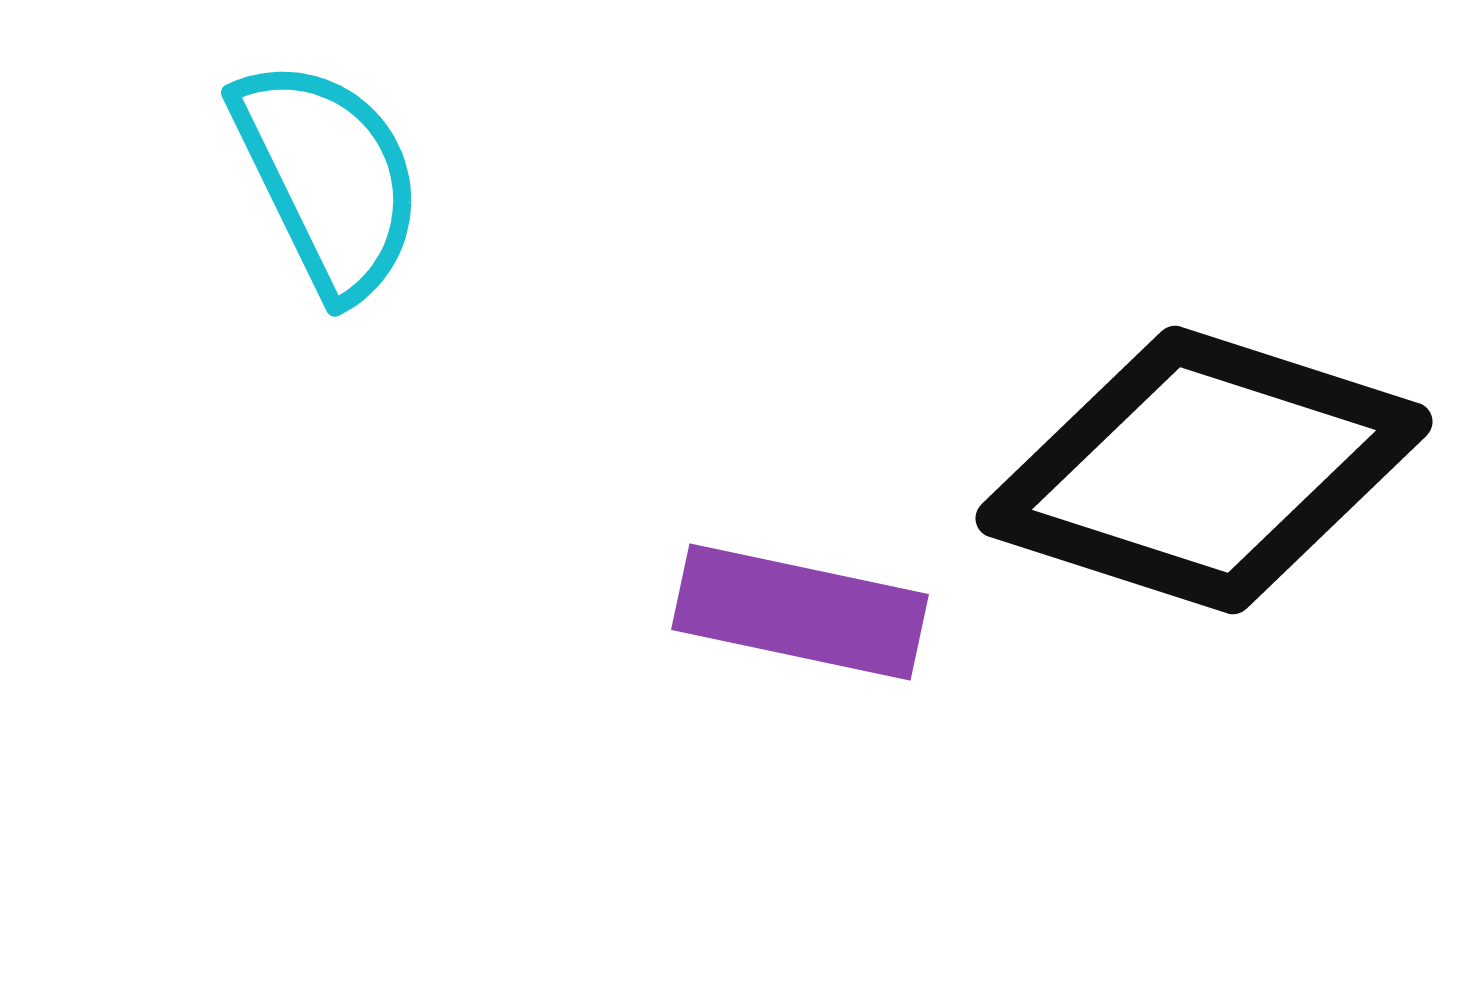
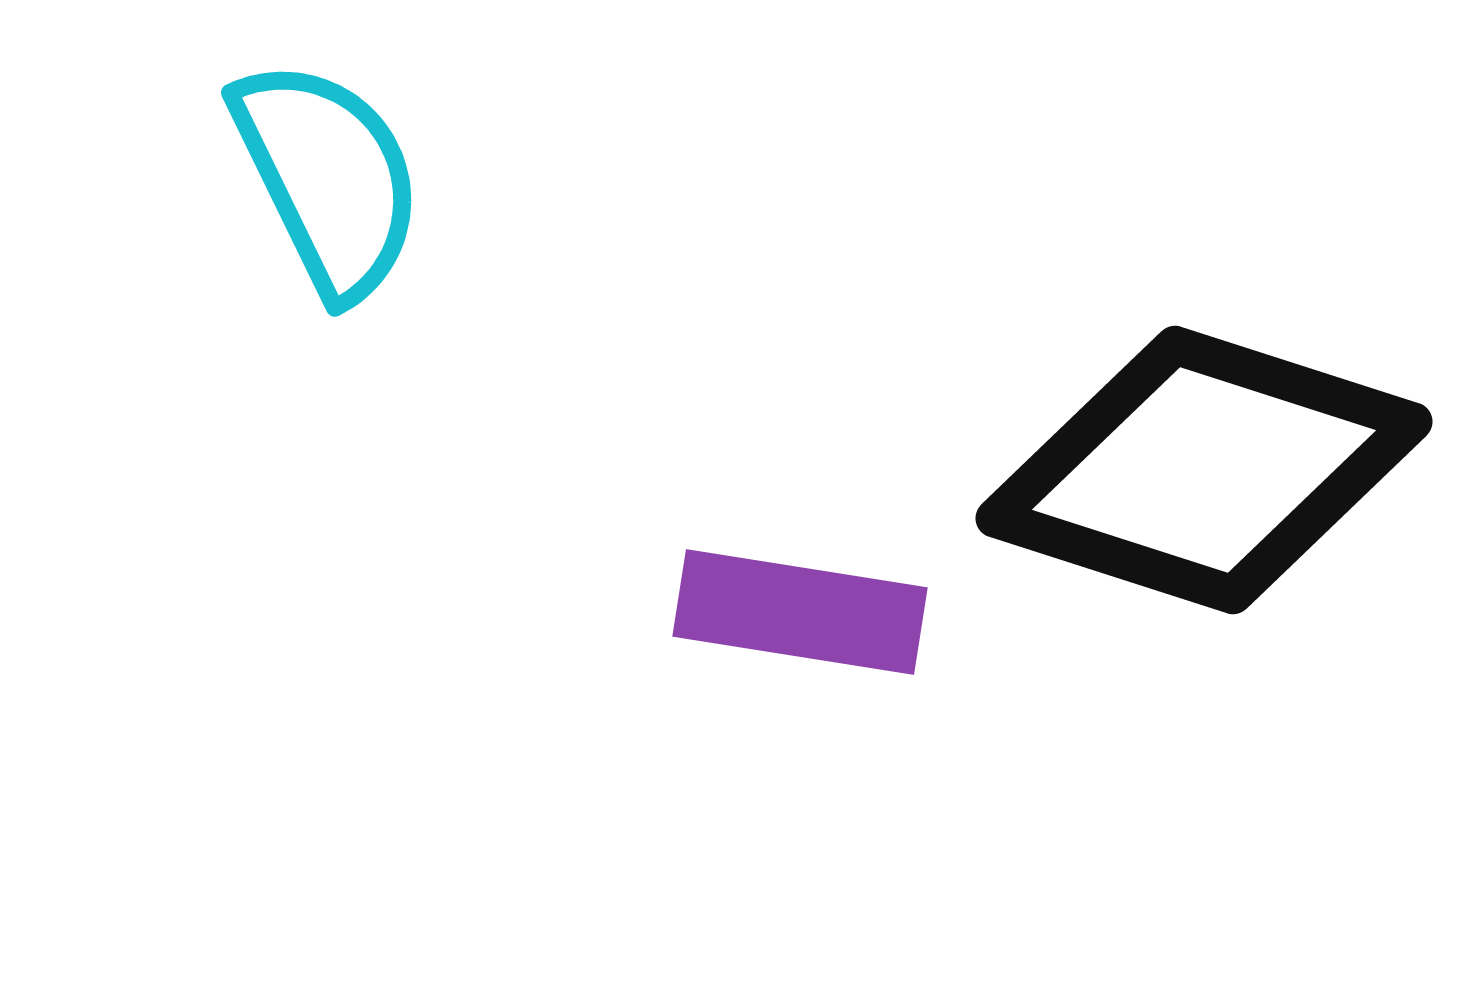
purple rectangle: rotated 3 degrees counterclockwise
